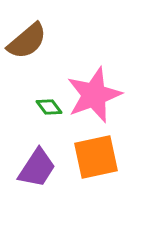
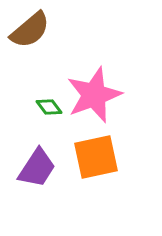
brown semicircle: moved 3 px right, 11 px up
